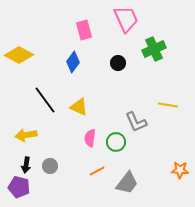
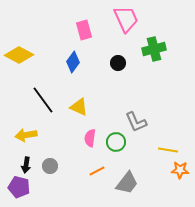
green cross: rotated 10 degrees clockwise
black line: moved 2 px left
yellow line: moved 45 px down
